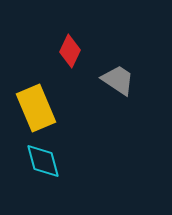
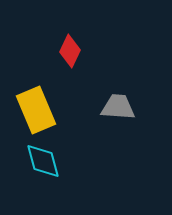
gray trapezoid: moved 27 px down; rotated 30 degrees counterclockwise
yellow rectangle: moved 2 px down
